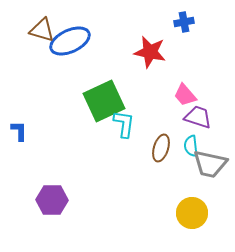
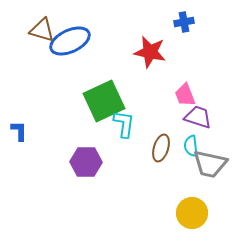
pink trapezoid: rotated 20 degrees clockwise
purple hexagon: moved 34 px right, 38 px up
